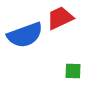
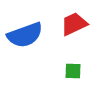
red trapezoid: moved 14 px right, 6 px down
